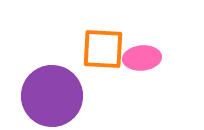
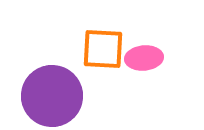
pink ellipse: moved 2 px right
